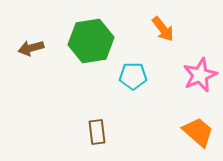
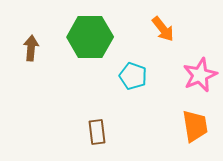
green hexagon: moved 1 px left, 4 px up; rotated 9 degrees clockwise
brown arrow: rotated 110 degrees clockwise
cyan pentagon: rotated 20 degrees clockwise
orange trapezoid: moved 3 px left, 6 px up; rotated 40 degrees clockwise
